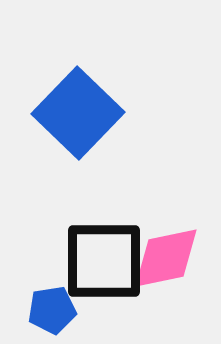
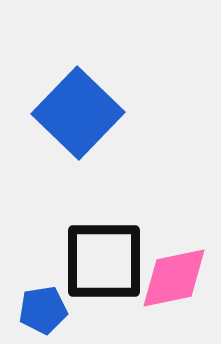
pink diamond: moved 8 px right, 20 px down
blue pentagon: moved 9 px left
